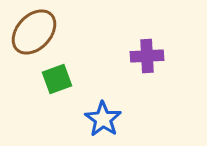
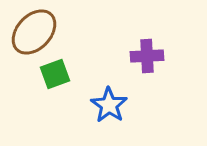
green square: moved 2 px left, 5 px up
blue star: moved 6 px right, 14 px up
